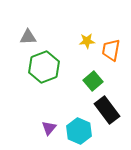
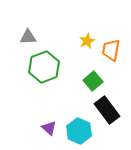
yellow star: rotated 21 degrees counterclockwise
purple triangle: rotated 28 degrees counterclockwise
